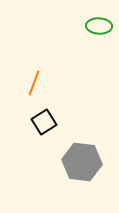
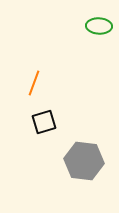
black square: rotated 15 degrees clockwise
gray hexagon: moved 2 px right, 1 px up
